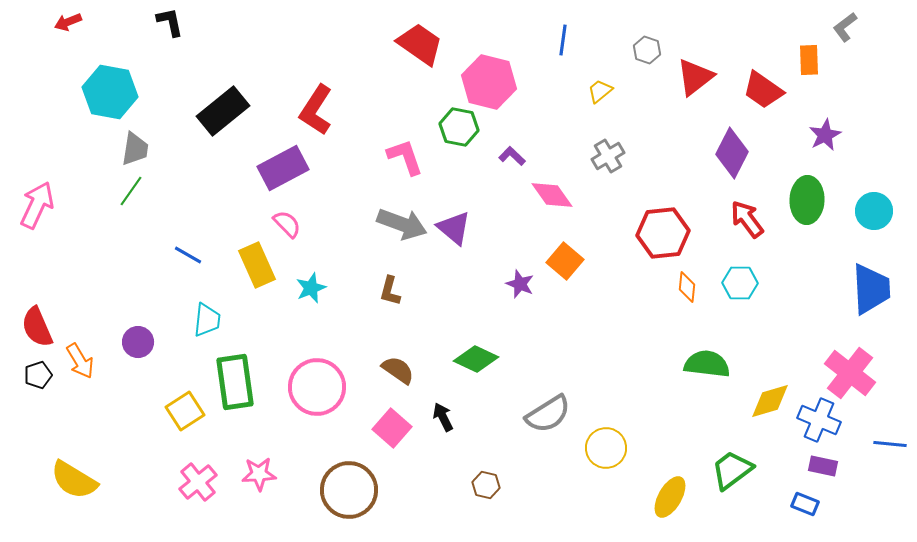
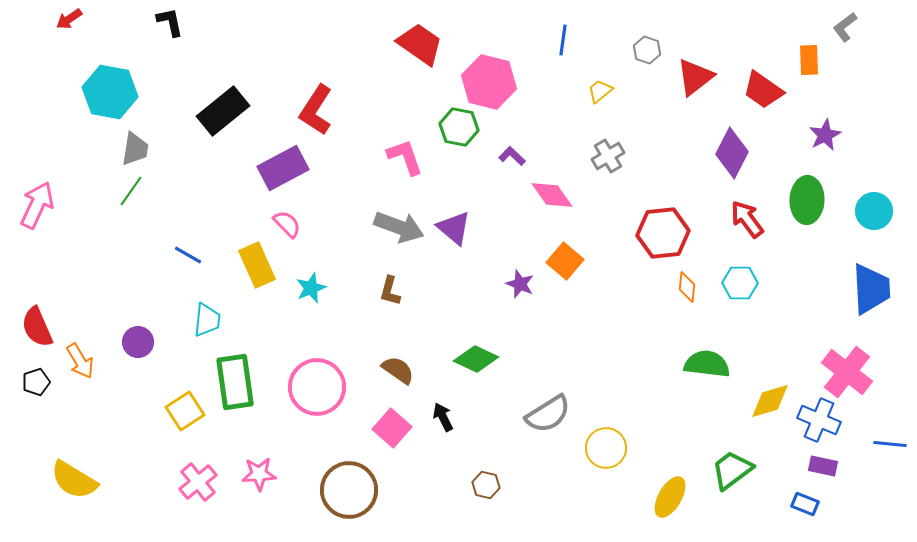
red arrow at (68, 22): moved 1 px right, 3 px up; rotated 12 degrees counterclockwise
gray arrow at (402, 224): moved 3 px left, 3 px down
pink cross at (850, 373): moved 3 px left, 1 px up
black pentagon at (38, 375): moved 2 px left, 7 px down
